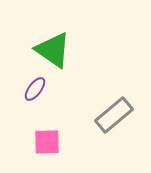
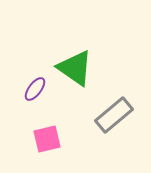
green triangle: moved 22 px right, 18 px down
pink square: moved 3 px up; rotated 12 degrees counterclockwise
